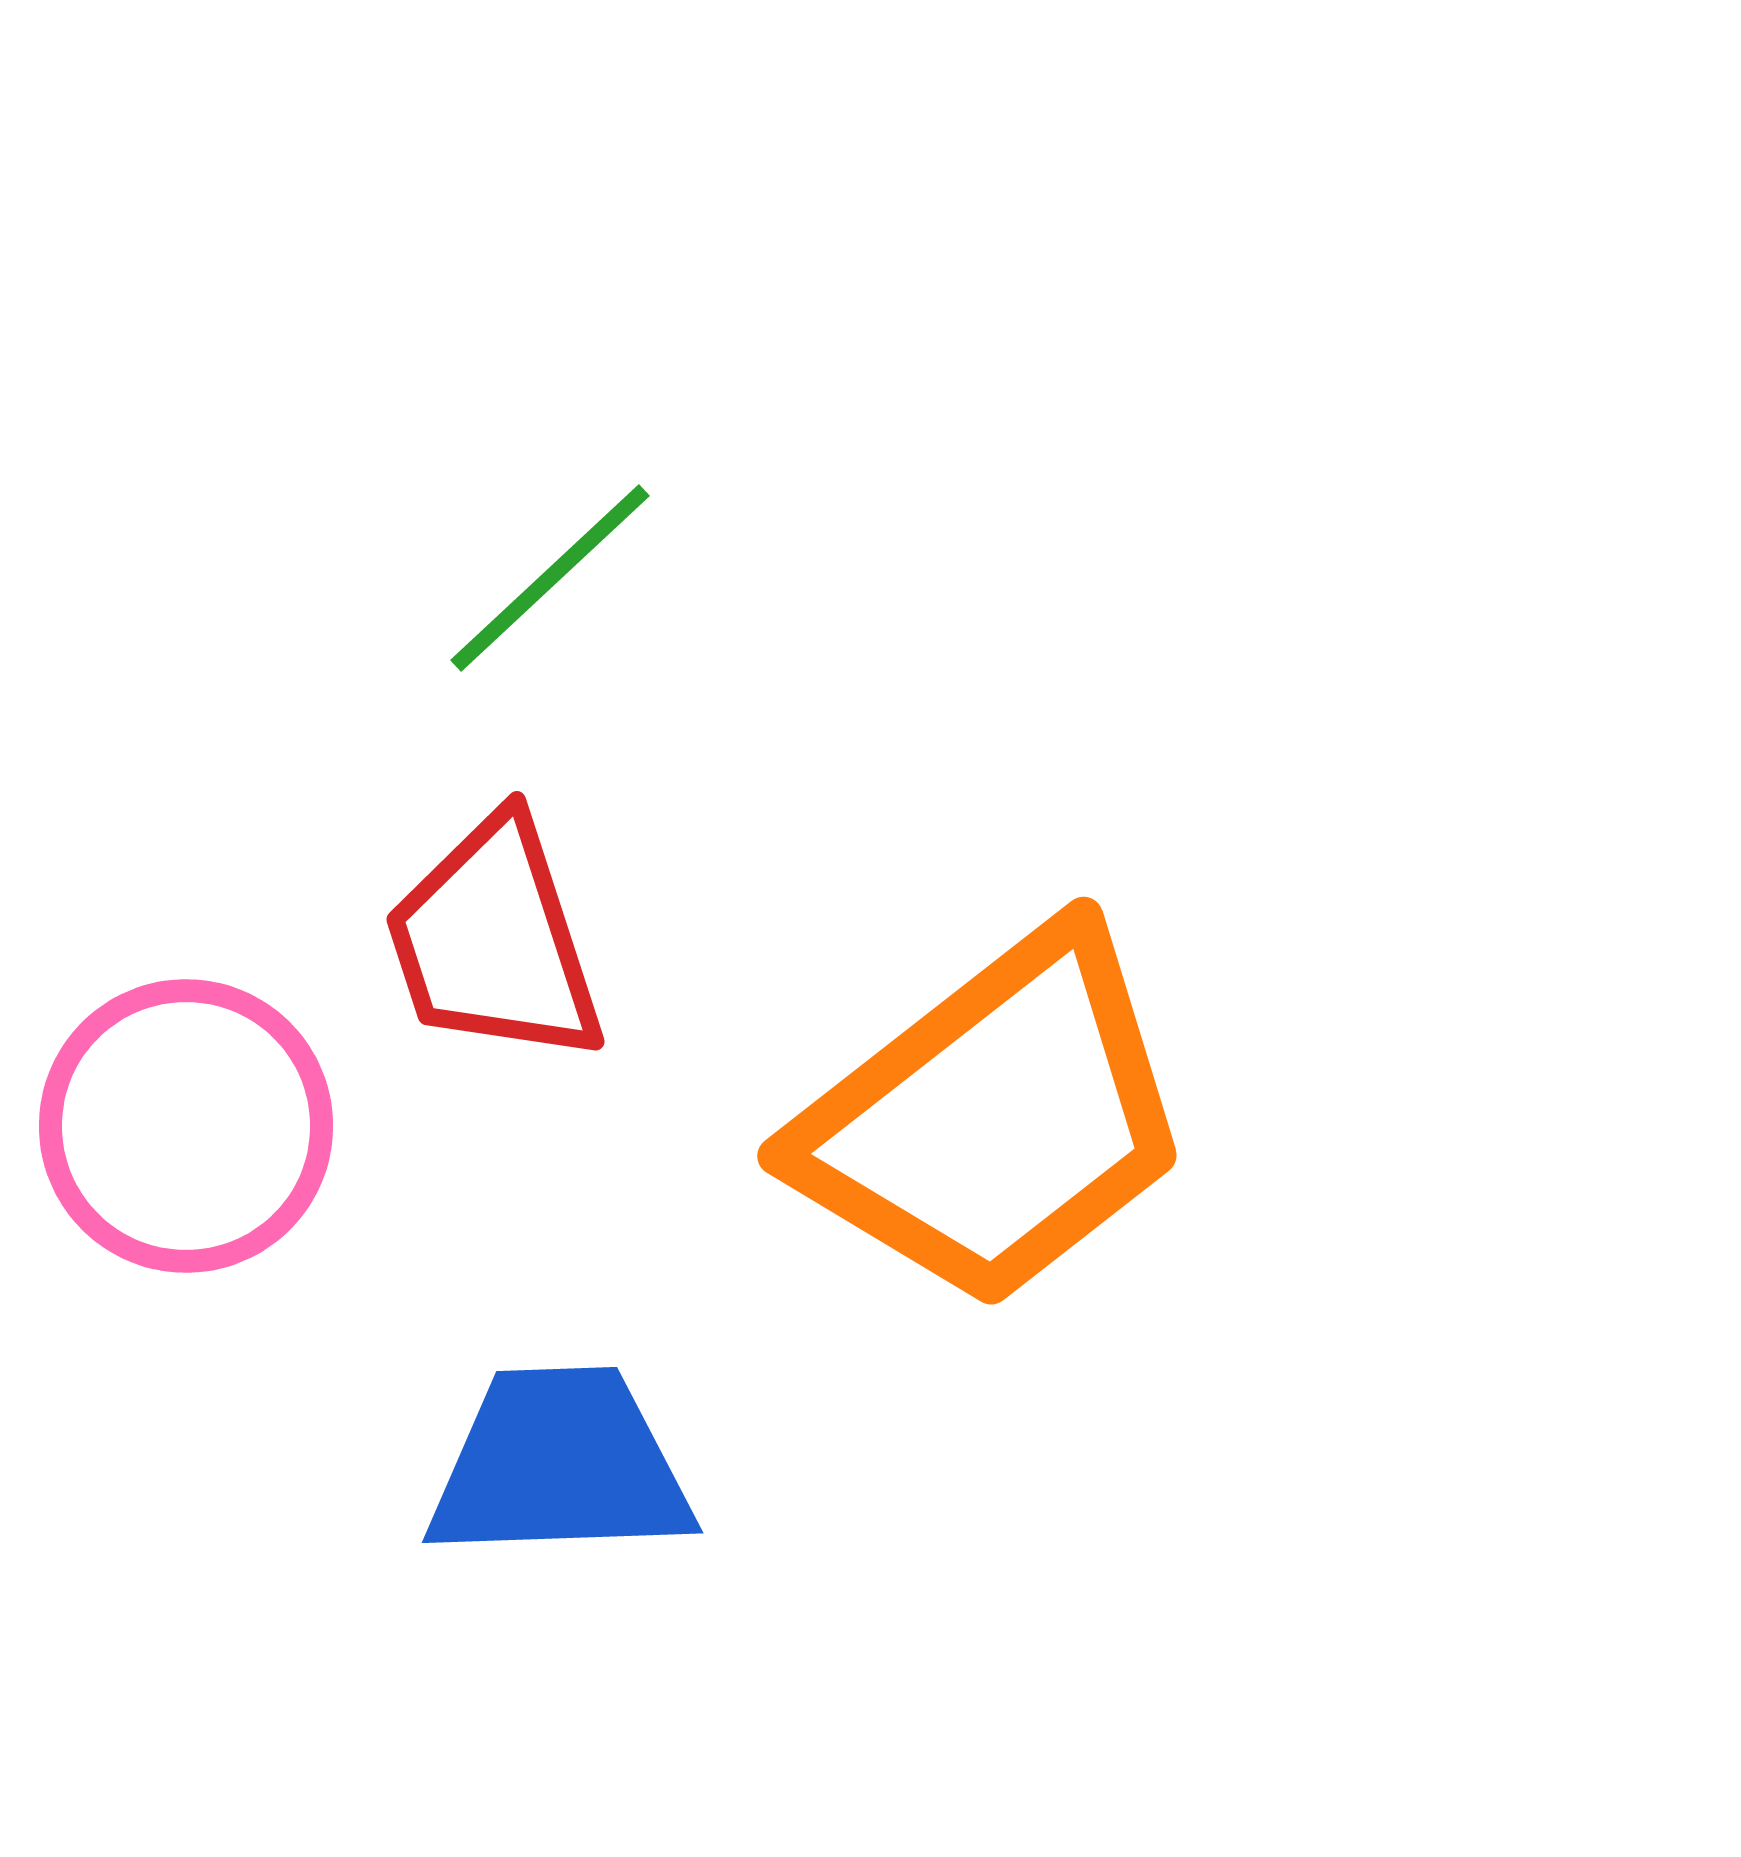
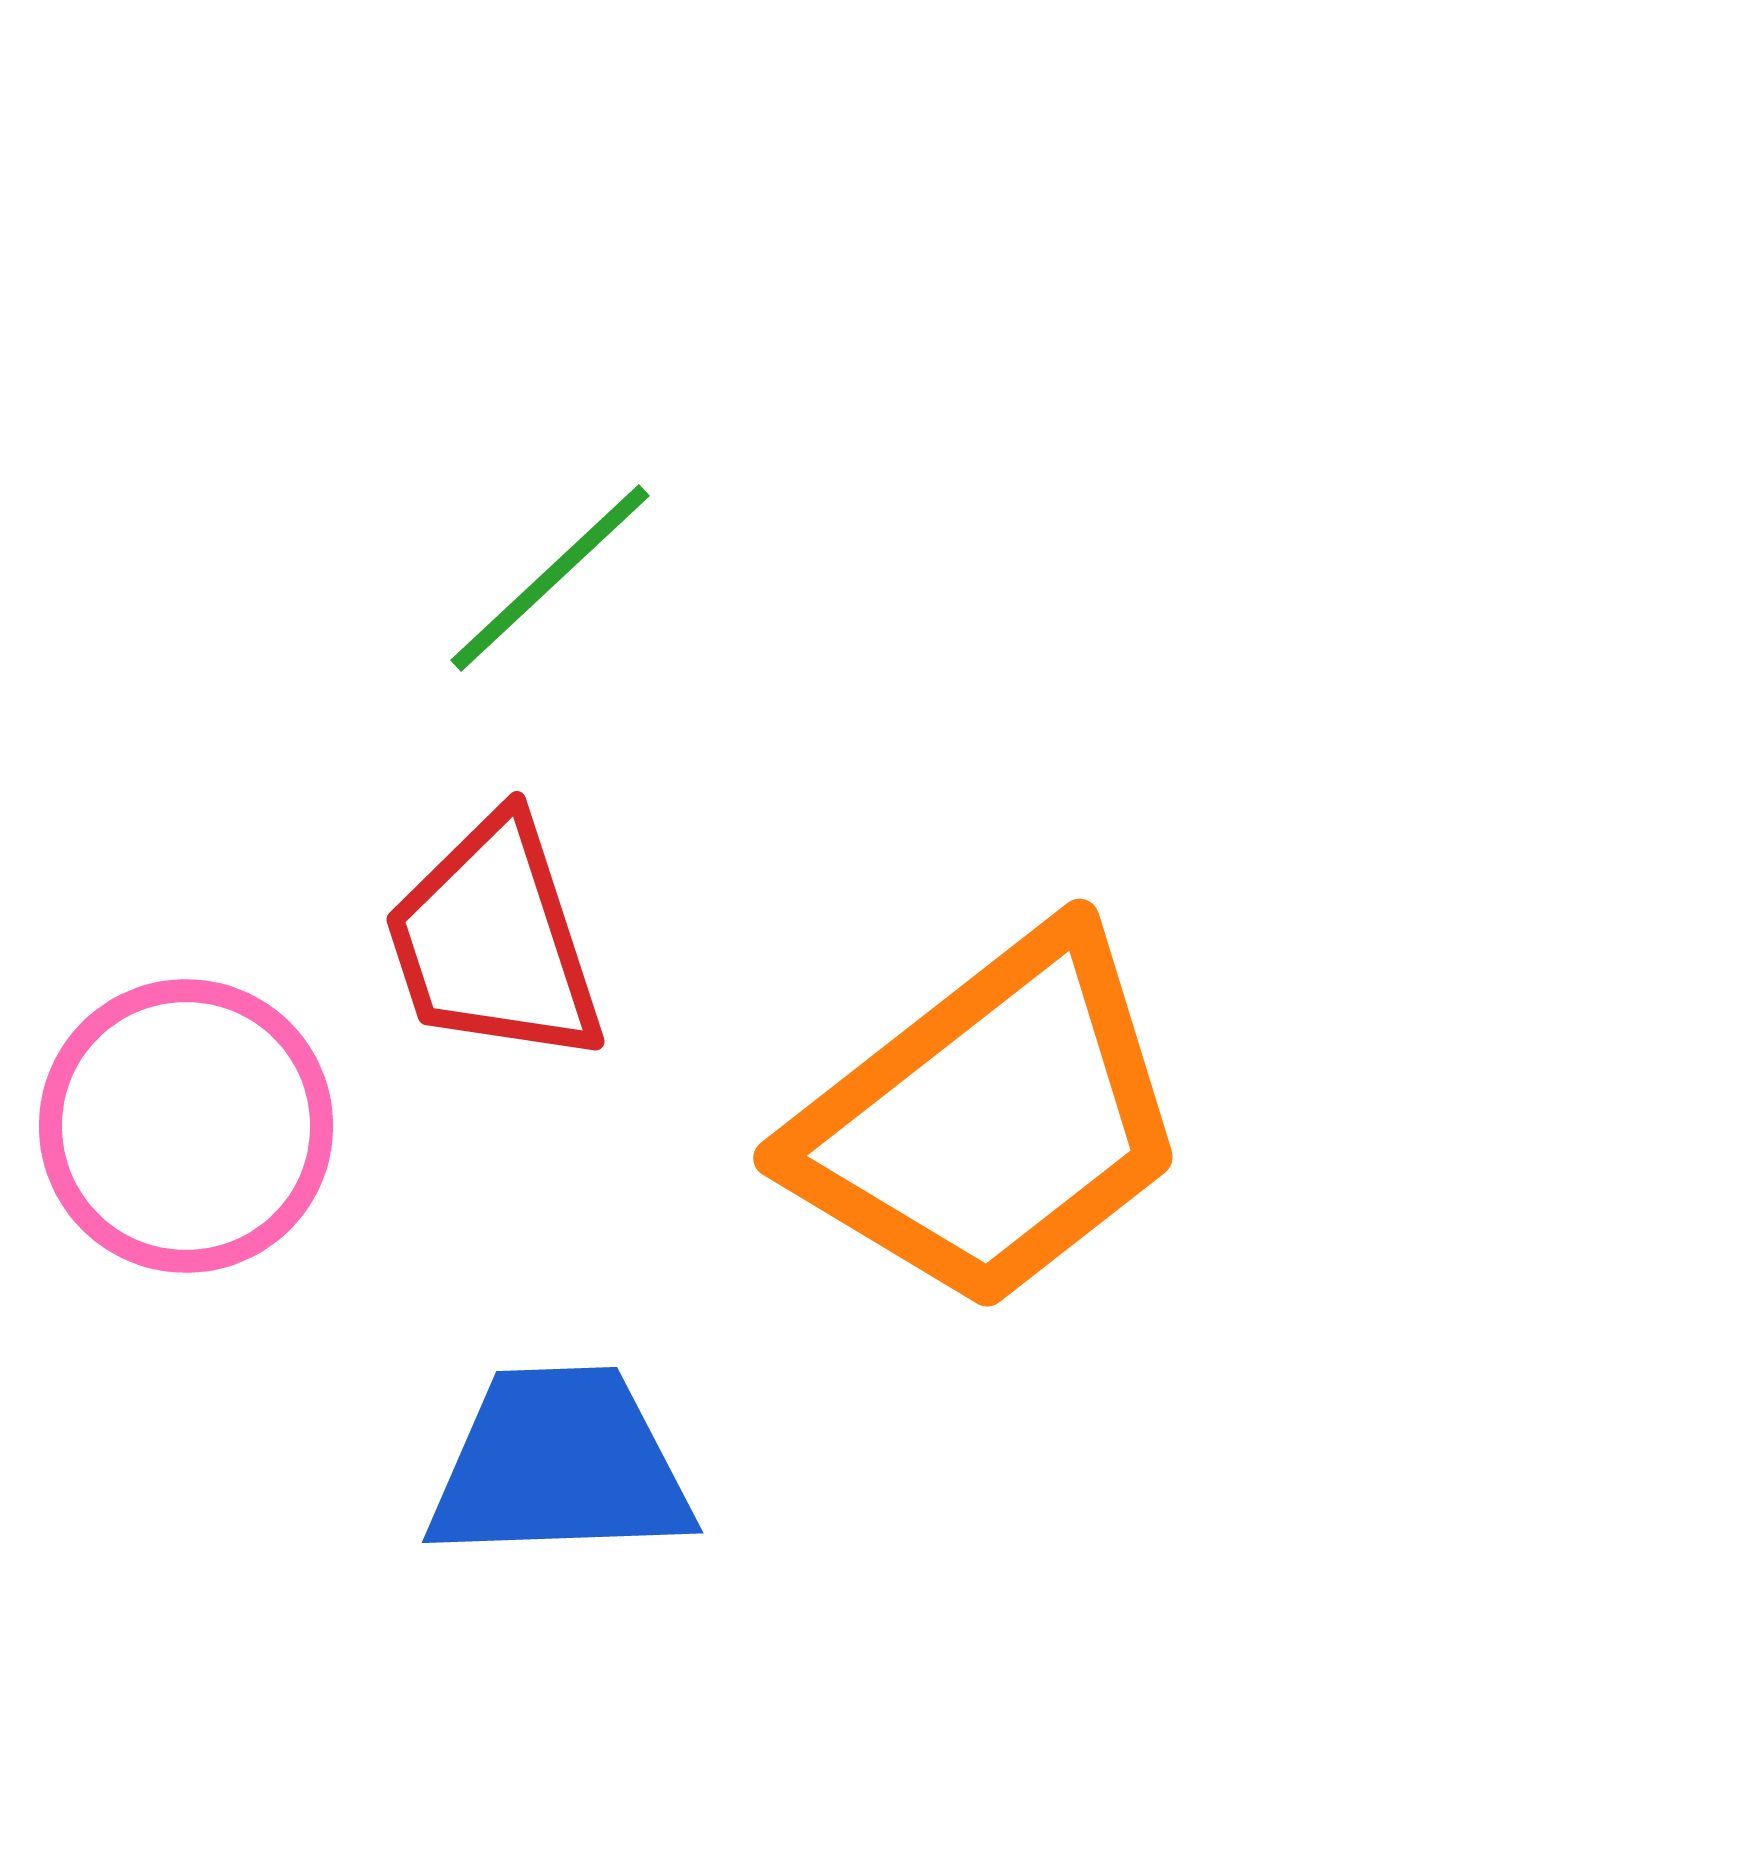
orange trapezoid: moved 4 px left, 2 px down
